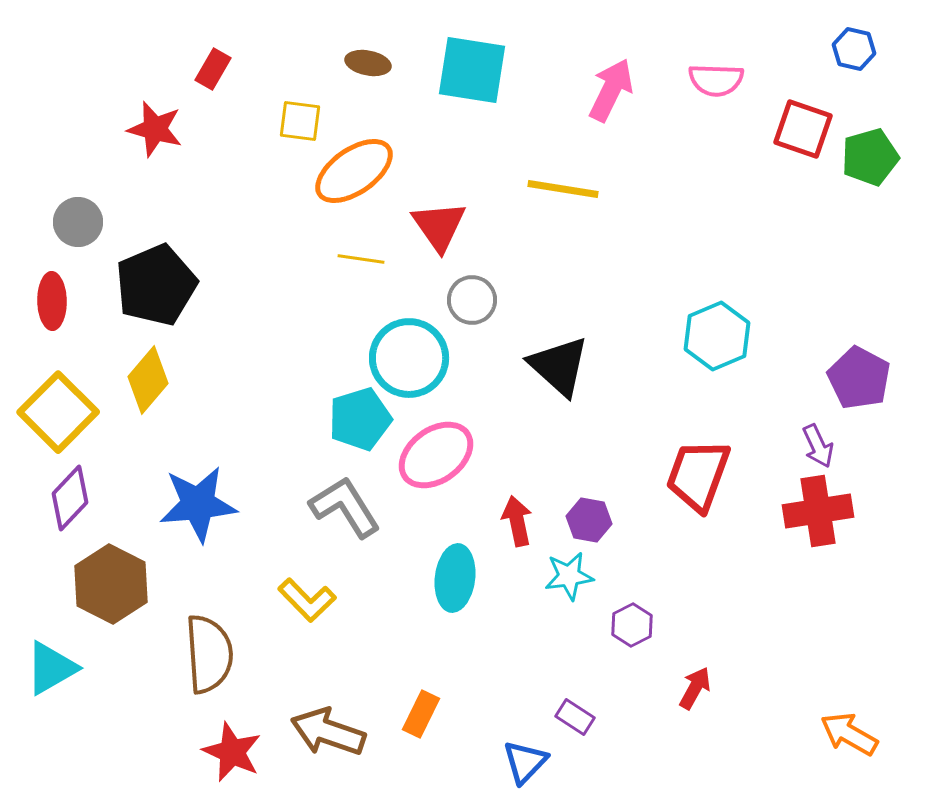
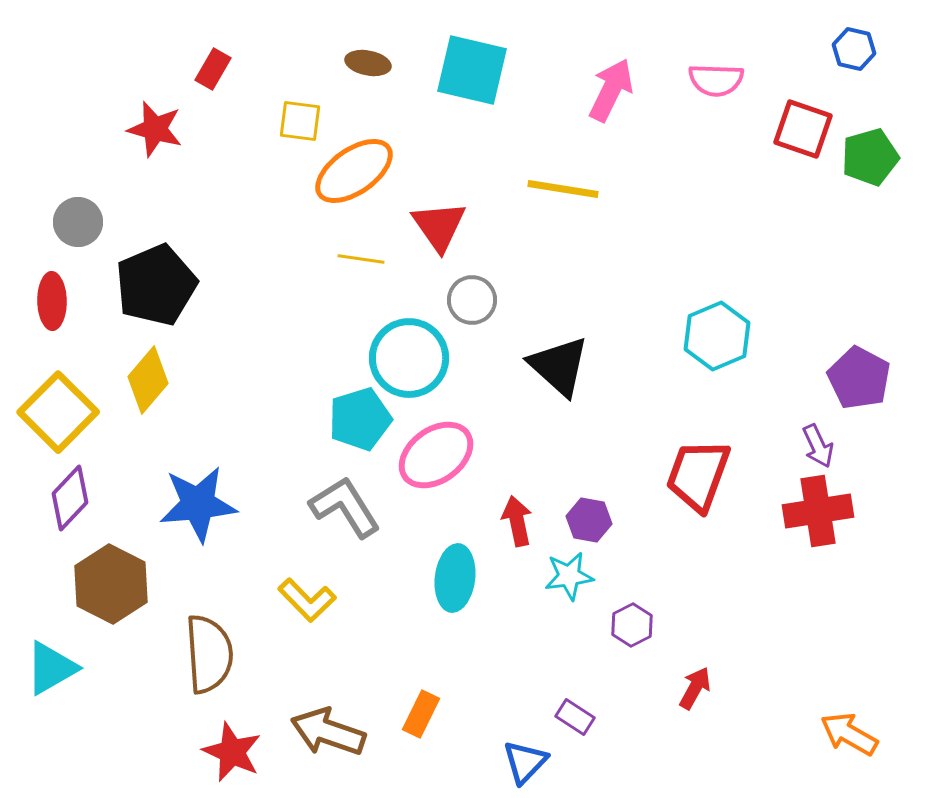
cyan square at (472, 70): rotated 4 degrees clockwise
